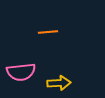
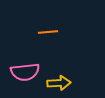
pink semicircle: moved 4 px right
